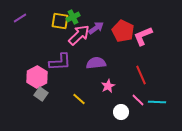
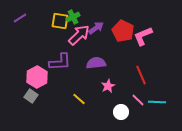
gray square: moved 10 px left, 2 px down
